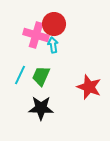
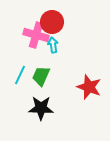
red circle: moved 2 px left, 2 px up
